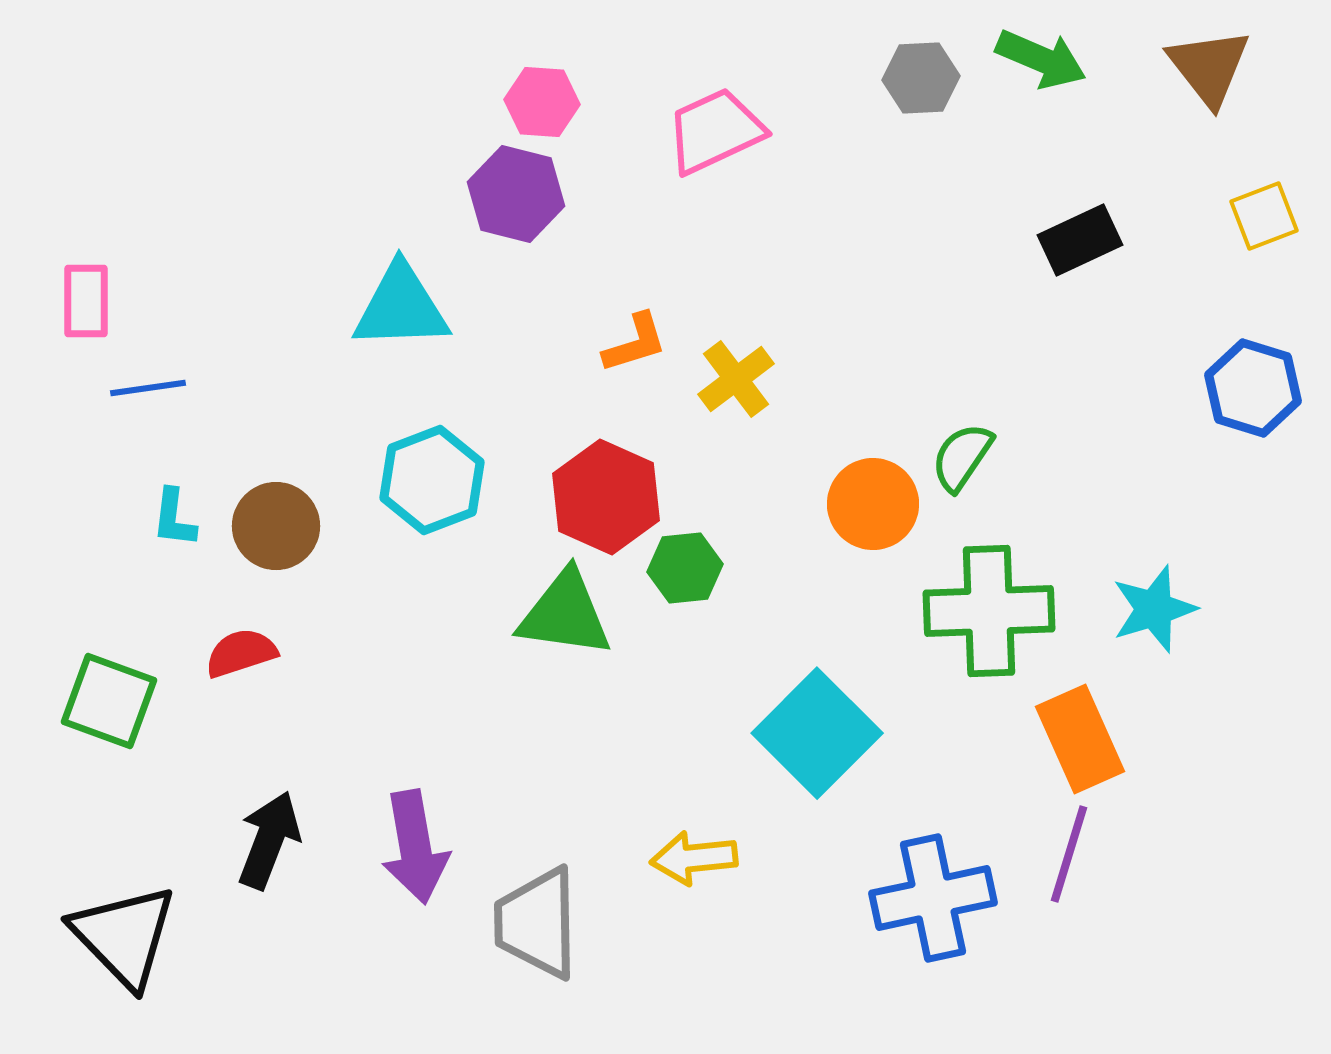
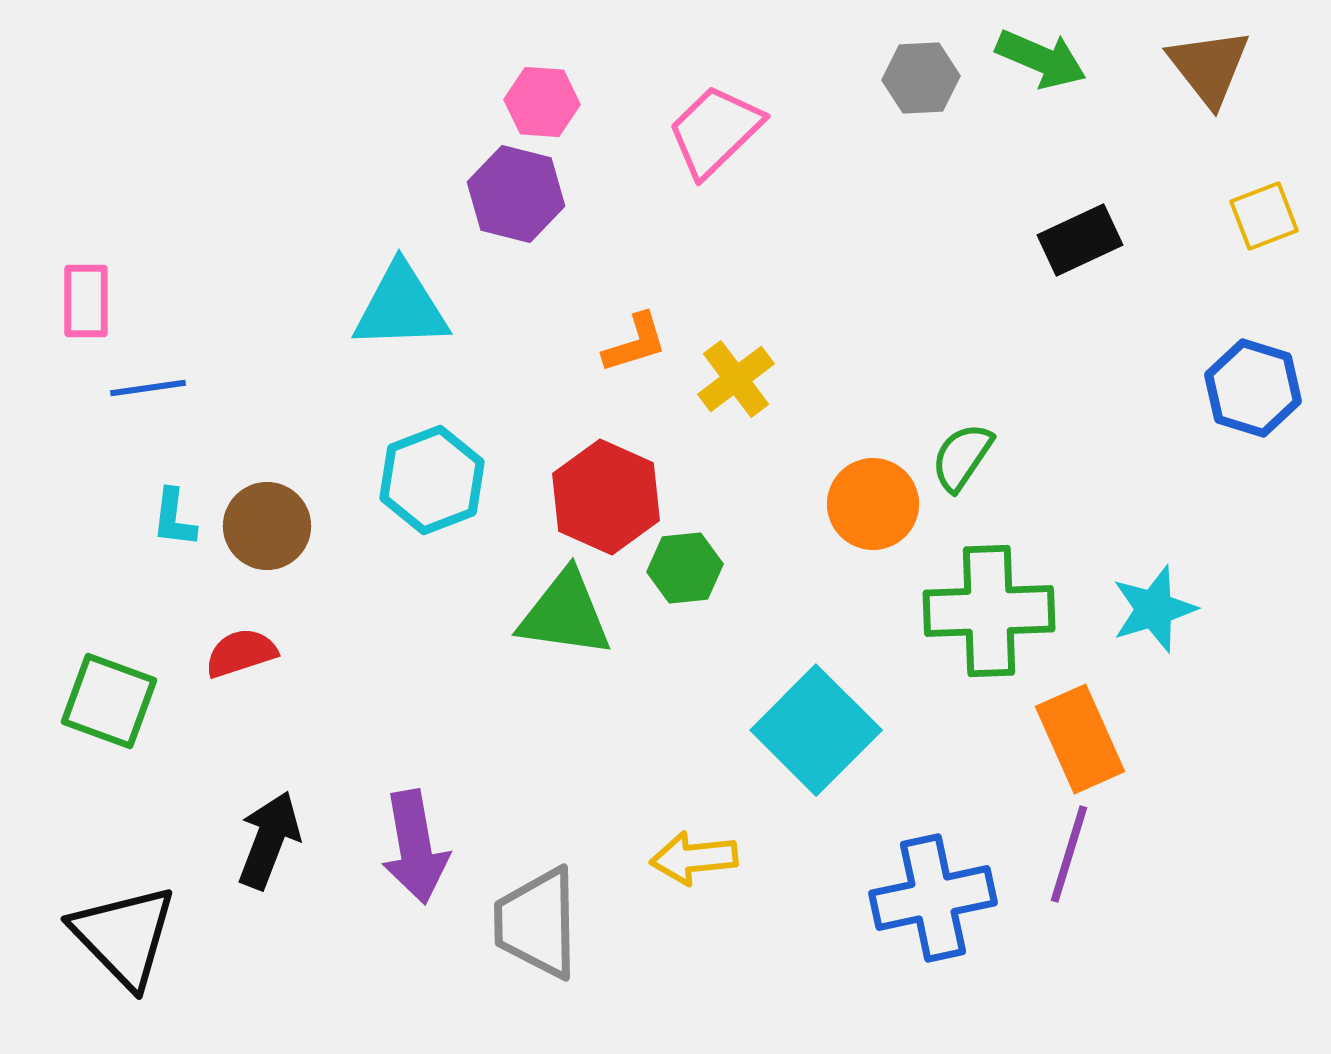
pink trapezoid: rotated 19 degrees counterclockwise
brown circle: moved 9 px left
cyan square: moved 1 px left, 3 px up
